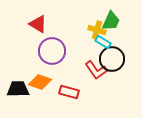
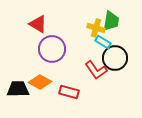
green trapezoid: rotated 15 degrees counterclockwise
yellow cross: moved 1 px left, 2 px up
purple circle: moved 2 px up
black circle: moved 3 px right, 1 px up
orange diamond: rotated 10 degrees clockwise
